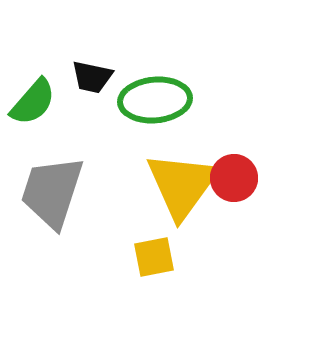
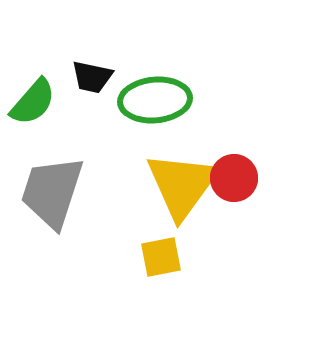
yellow square: moved 7 px right
